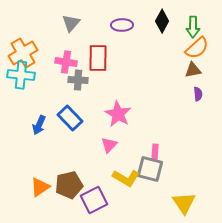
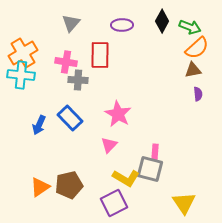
green arrow: moved 3 px left; rotated 70 degrees counterclockwise
red rectangle: moved 2 px right, 3 px up
purple square: moved 20 px right, 3 px down
